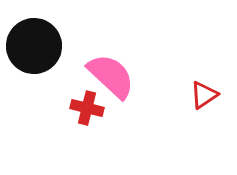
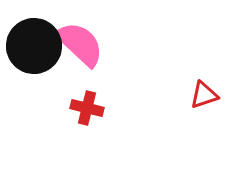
pink semicircle: moved 31 px left, 32 px up
red triangle: rotated 16 degrees clockwise
